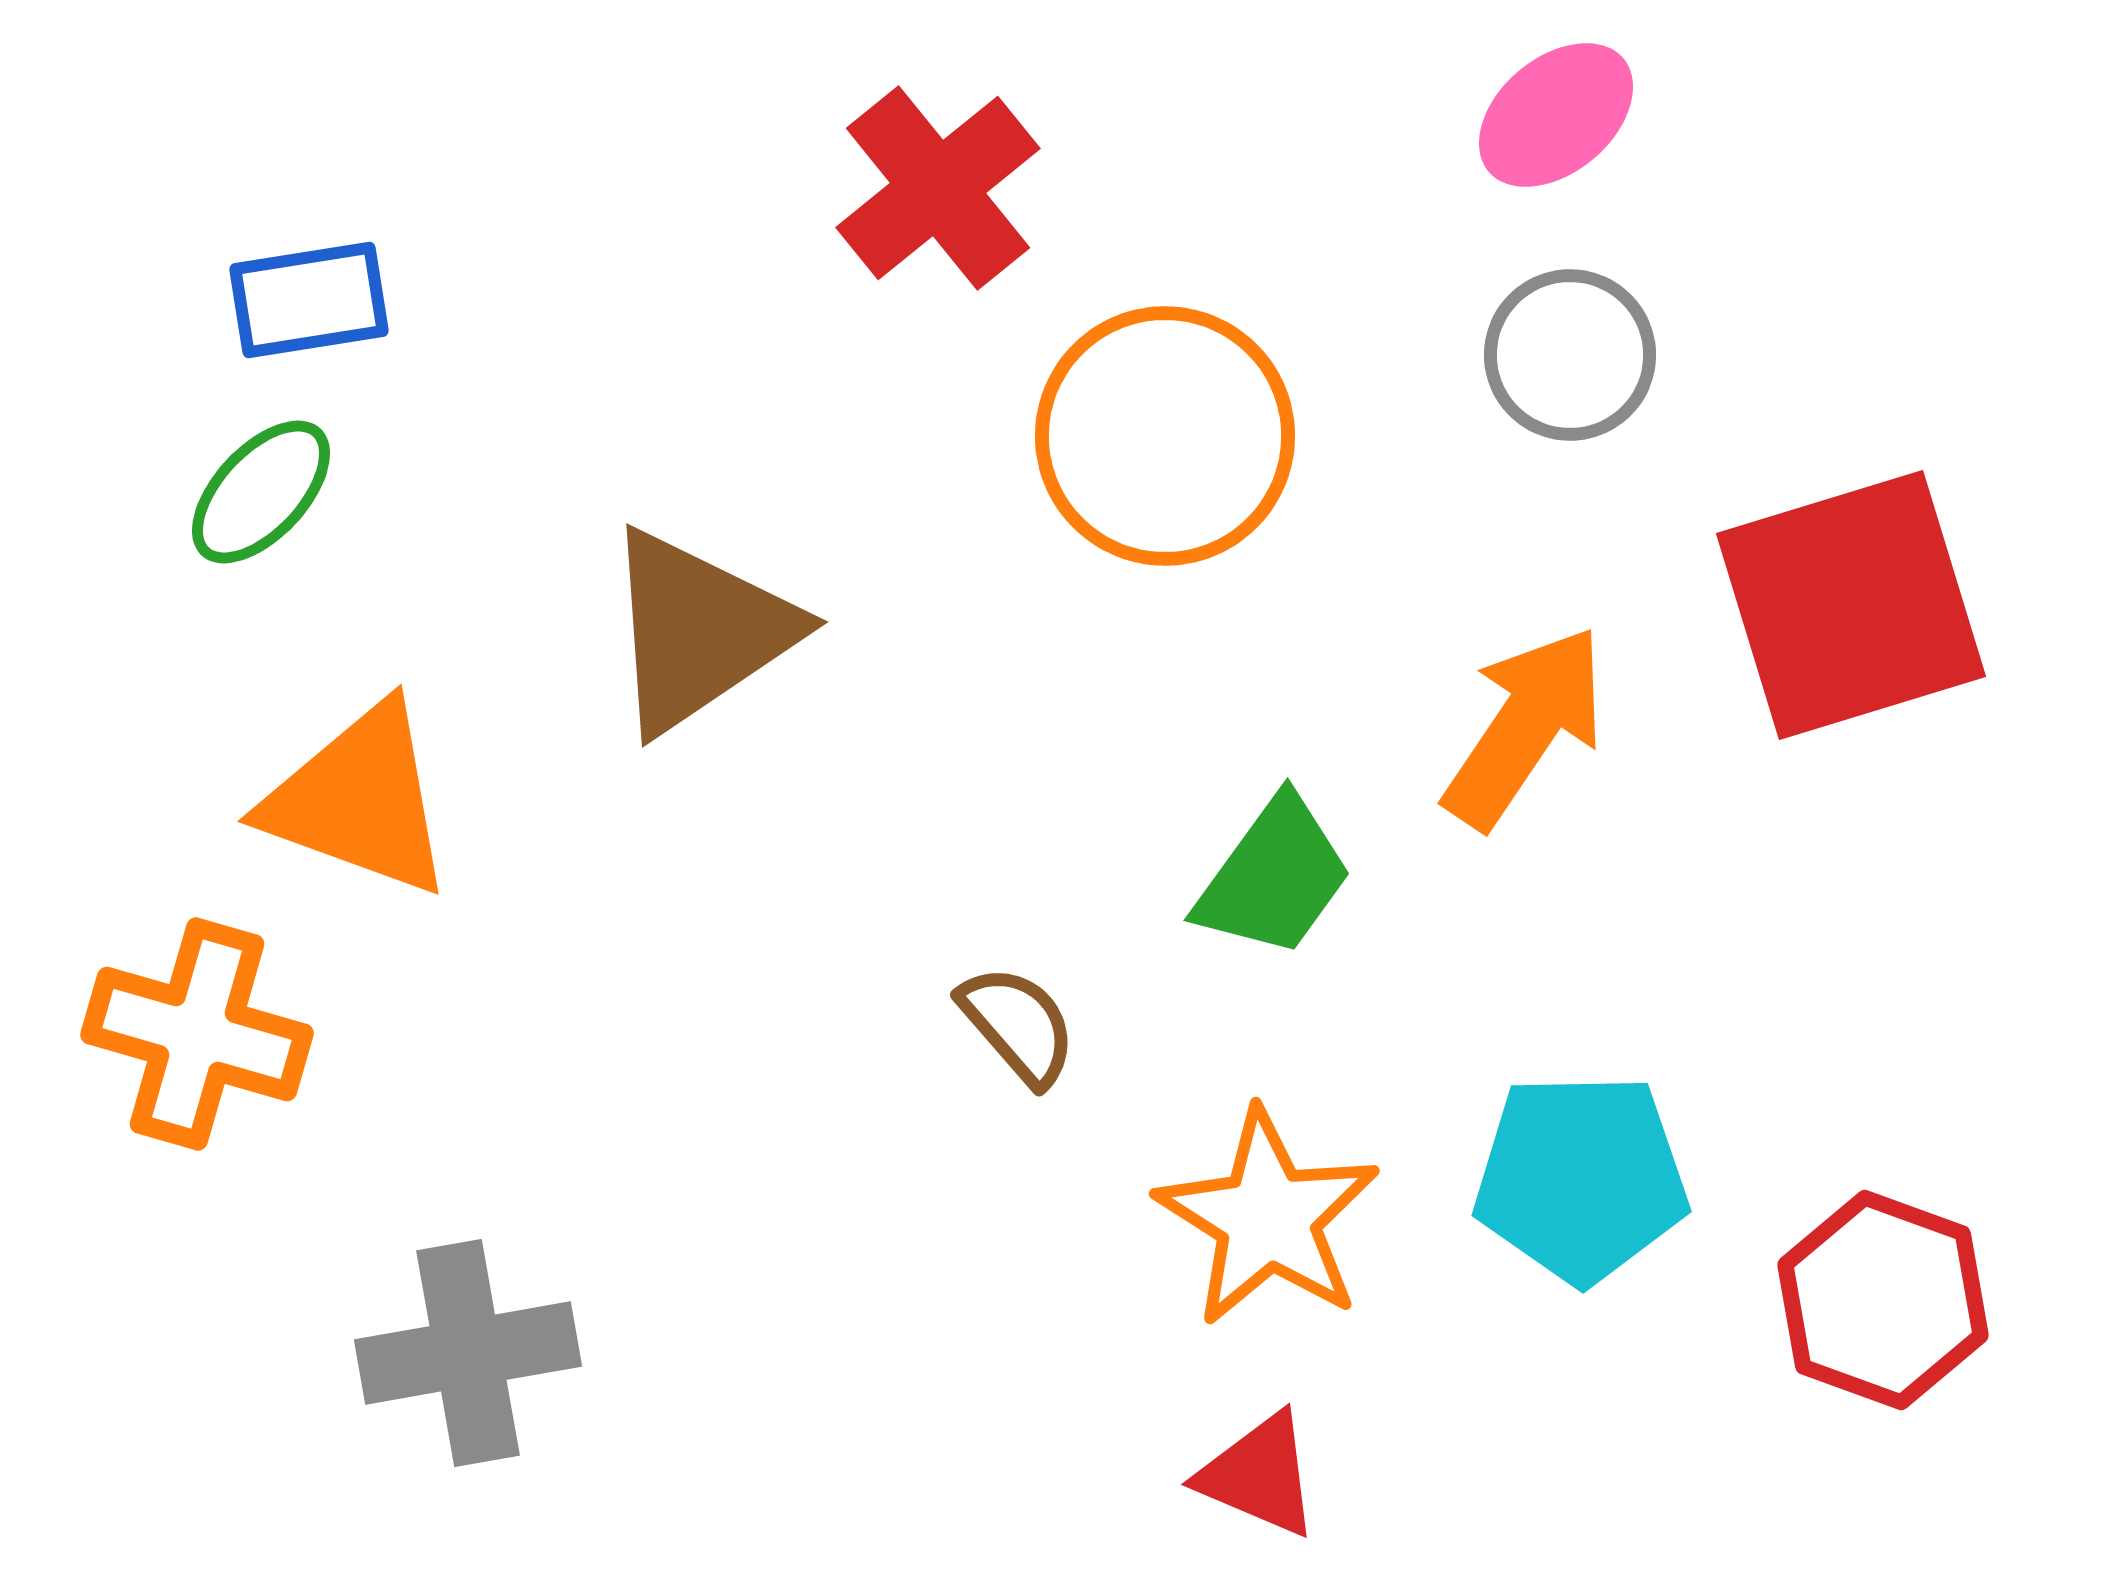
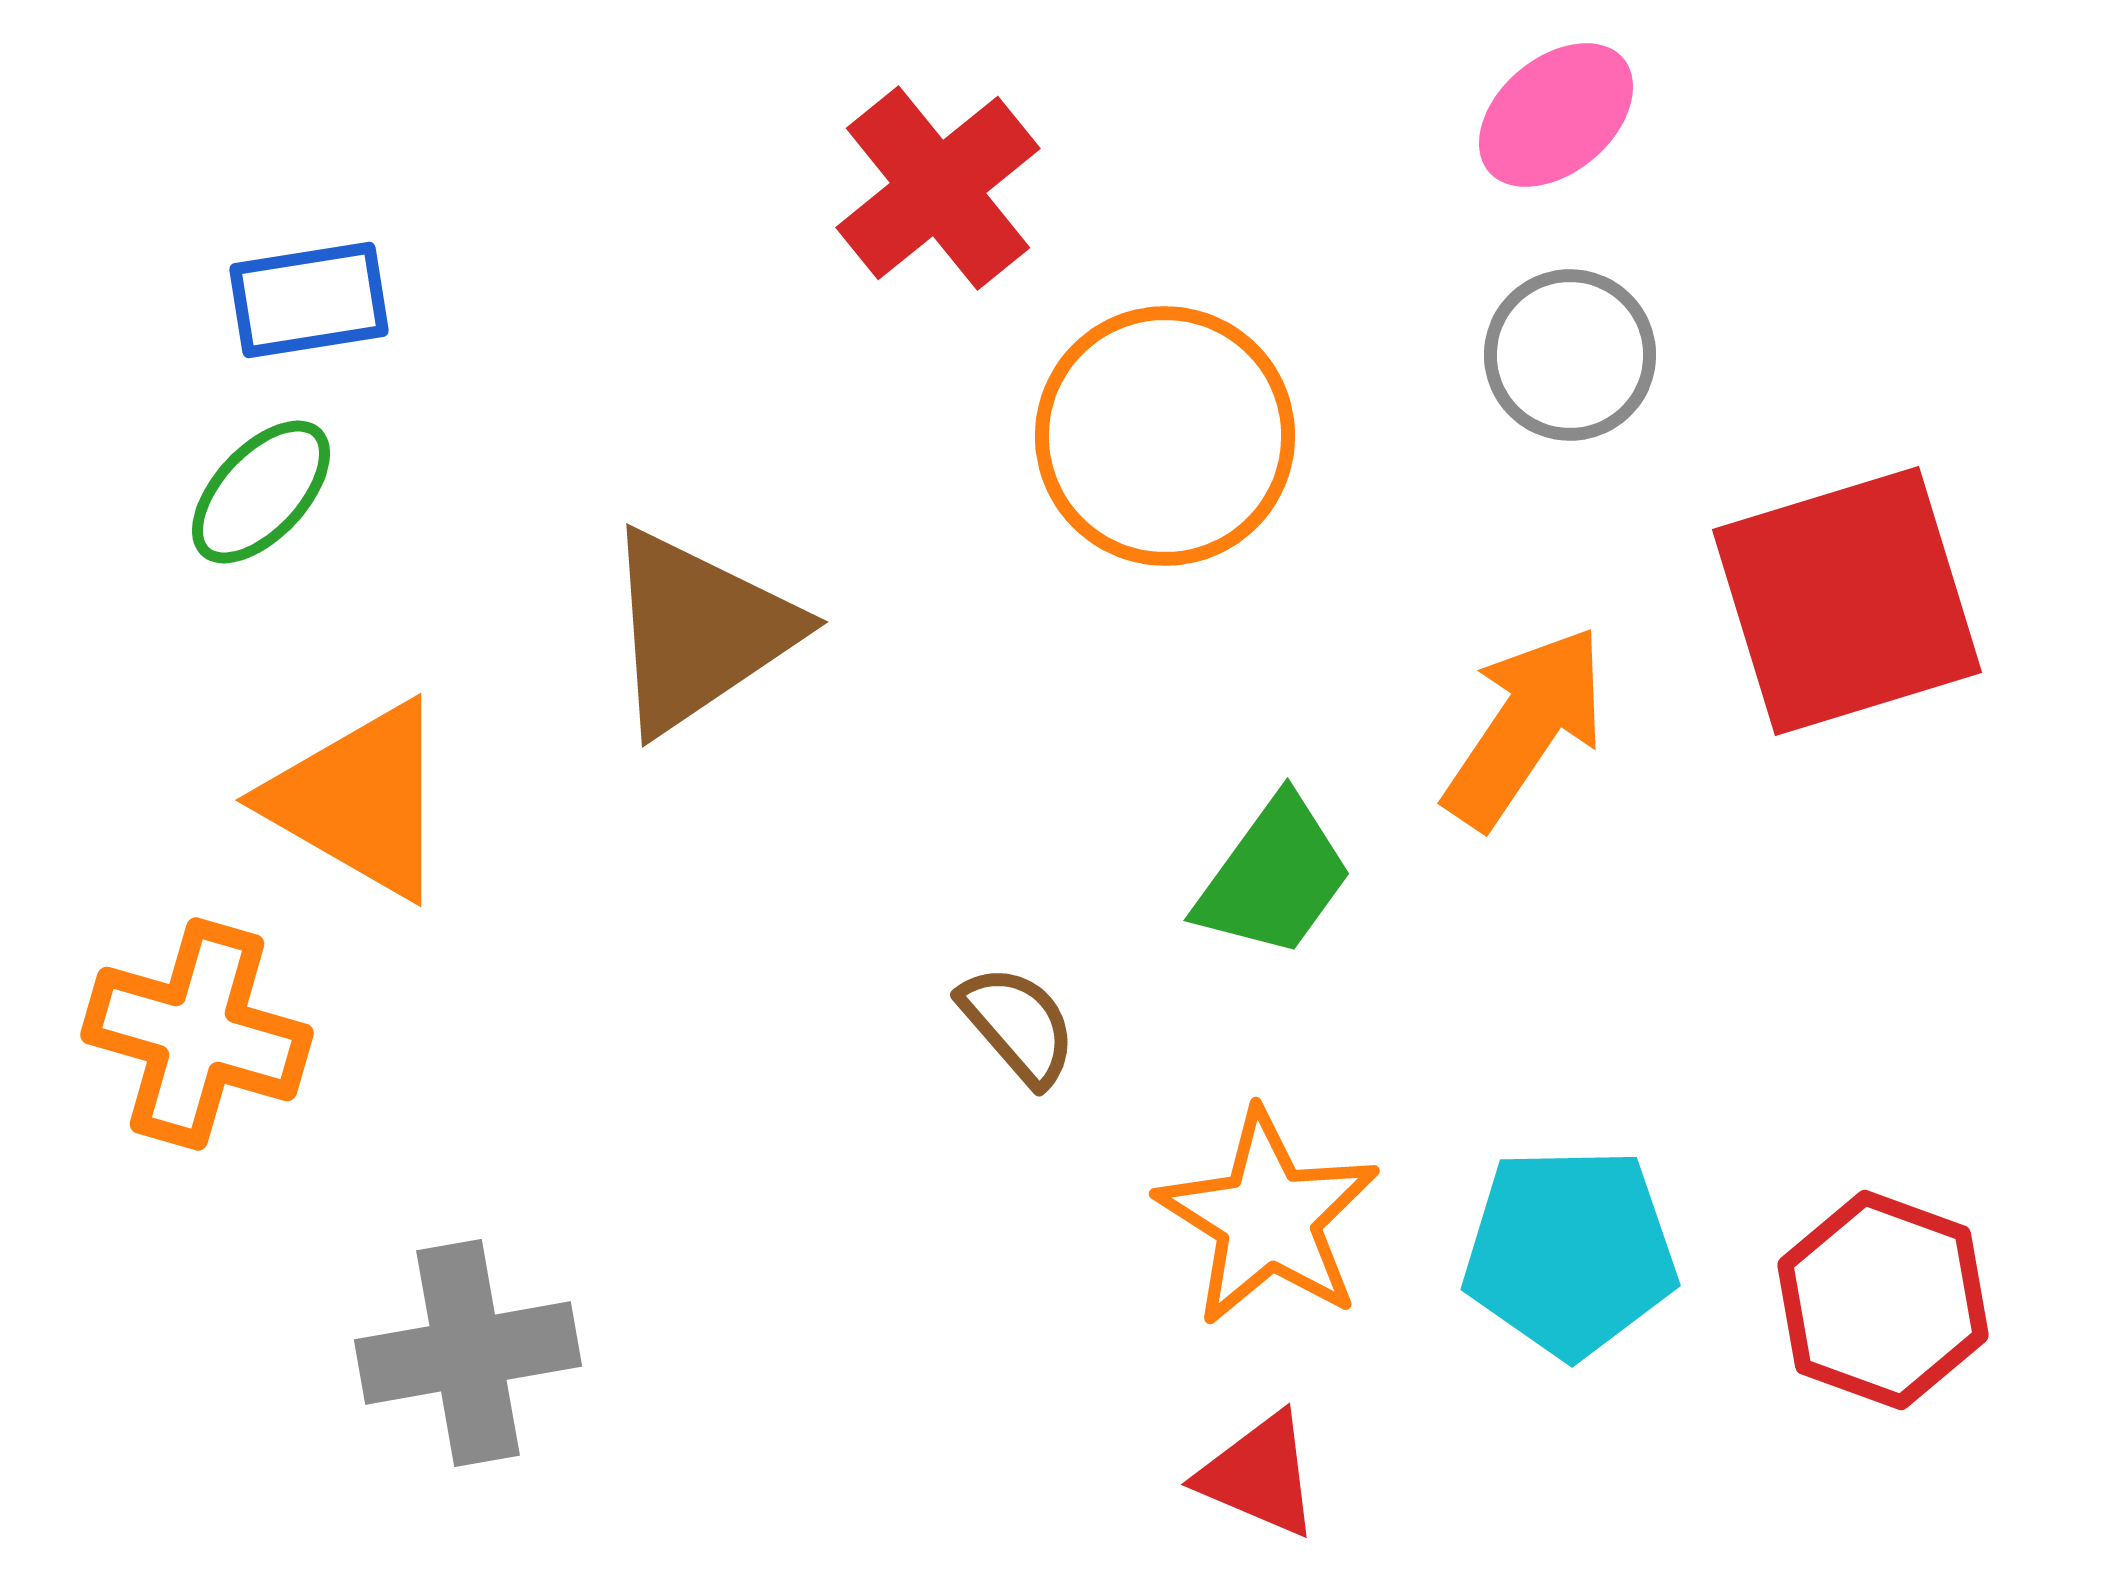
red square: moved 4 px left, 4 px up
orange triangle: rotated 10 degrees clockwise
cyan pentagon: moved 11 px left, 74 px down
